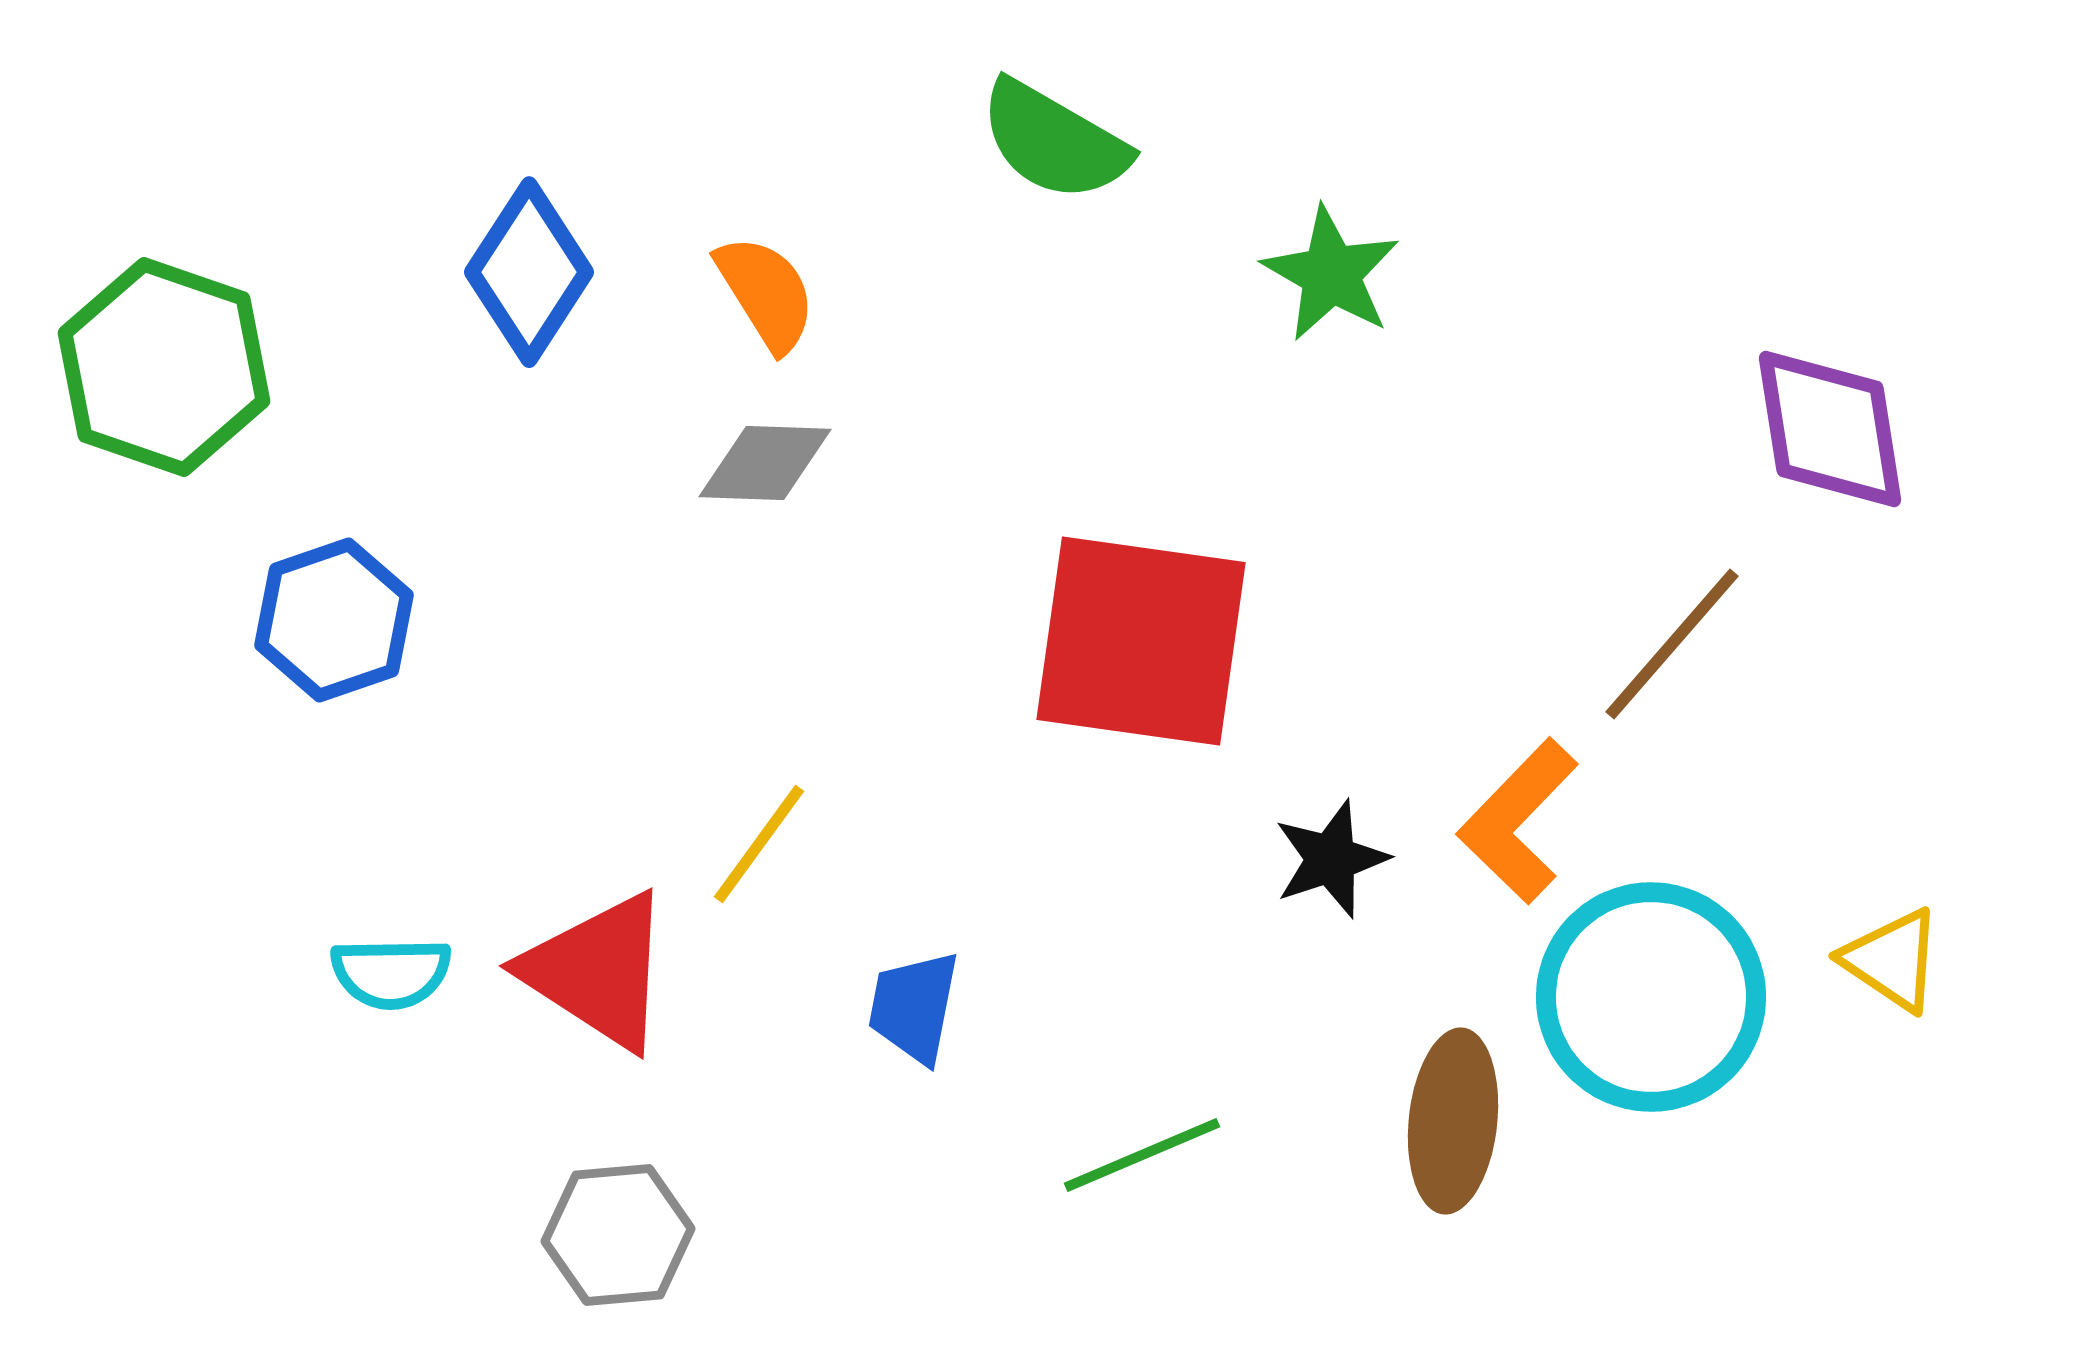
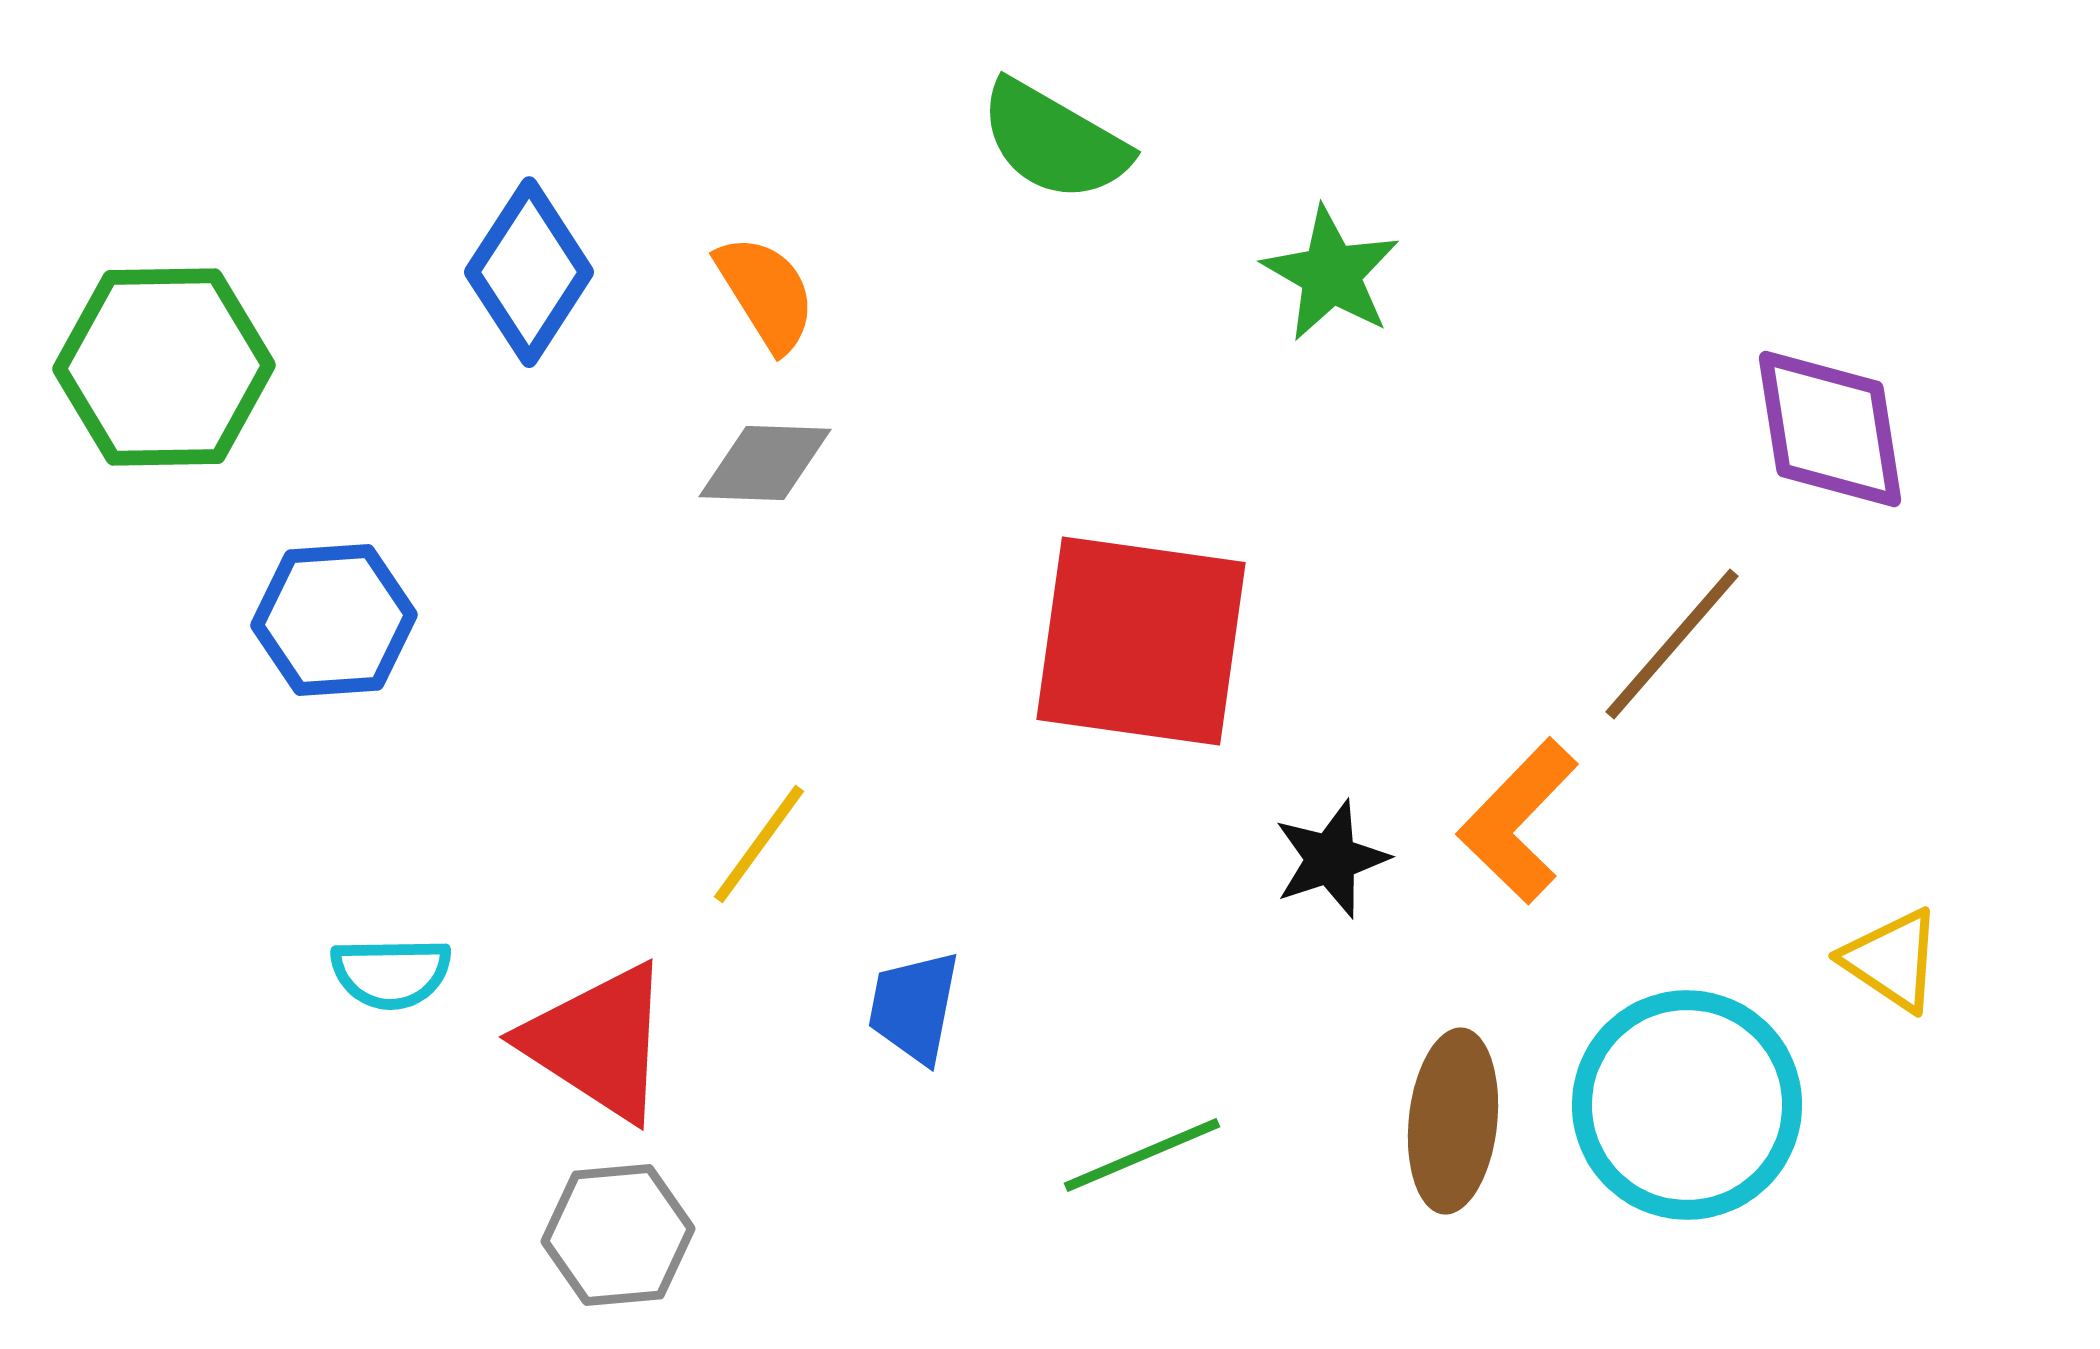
green hexagon: rotated 20 degrees counterclockwise
blue hexagon: rotated 15 degrees clockwise
red triangle: moved 71 px down
cyan circle: moved 36 px right, 108 px down
